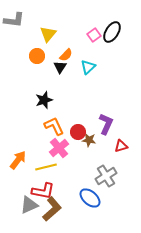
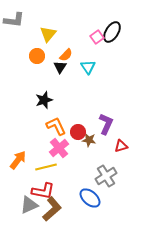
pink square: moved 3 px right, 2 px down
cyan triangle: rotated 21 degrees counterclockwise
orange L-shape: moved 2 px right
